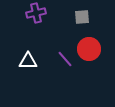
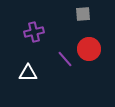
purple cross: moved 2 px left, 19 px down
gray square: moved 1 px right, 3 px up
white triangle: moved 12 px down
